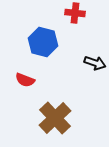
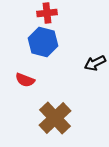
red cross: moved 28 px left; rotated 12 degrees counterclockwise
black arrow: rotated 135 degrees clockwise
